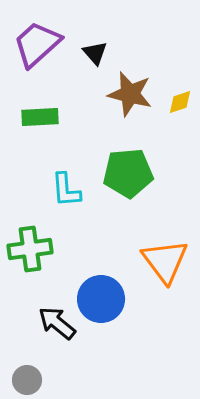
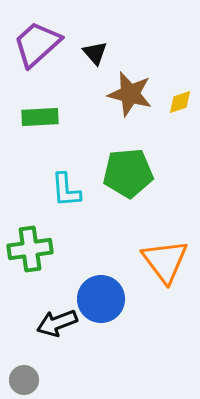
black arrow: rotated 60 degrees counterclockwise
gray circle: moved 3 px left
